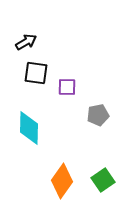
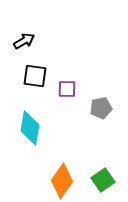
black arrow: moved 2 px left, 1 px up
black square: moved 1 px left, 3 px down
purple square: moved 2 px down
gray pentagon: moved 3 px right, 7 px up
cyan diamond: moved 1 px right; rotated 8 degrees clockwise
